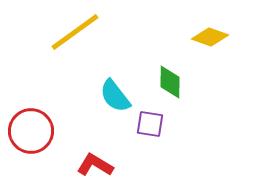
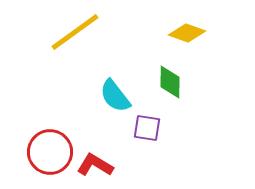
yellow diamond: moved 23 px left, 4 px up
purple square: moved 3 px left, 4 px down
red circle: moved 19 px right, 21 px down
